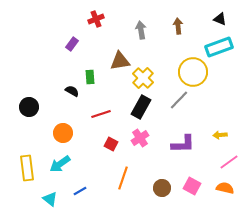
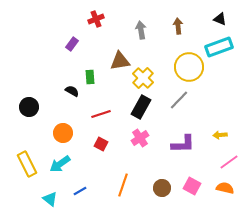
yellow circle: moved 4 px left, 5 px up
red square: moved 10 px left
yellow rectangle: moved 4 px up; rotated 20 degrees counterclockwise
orange line: moved 7 px down
